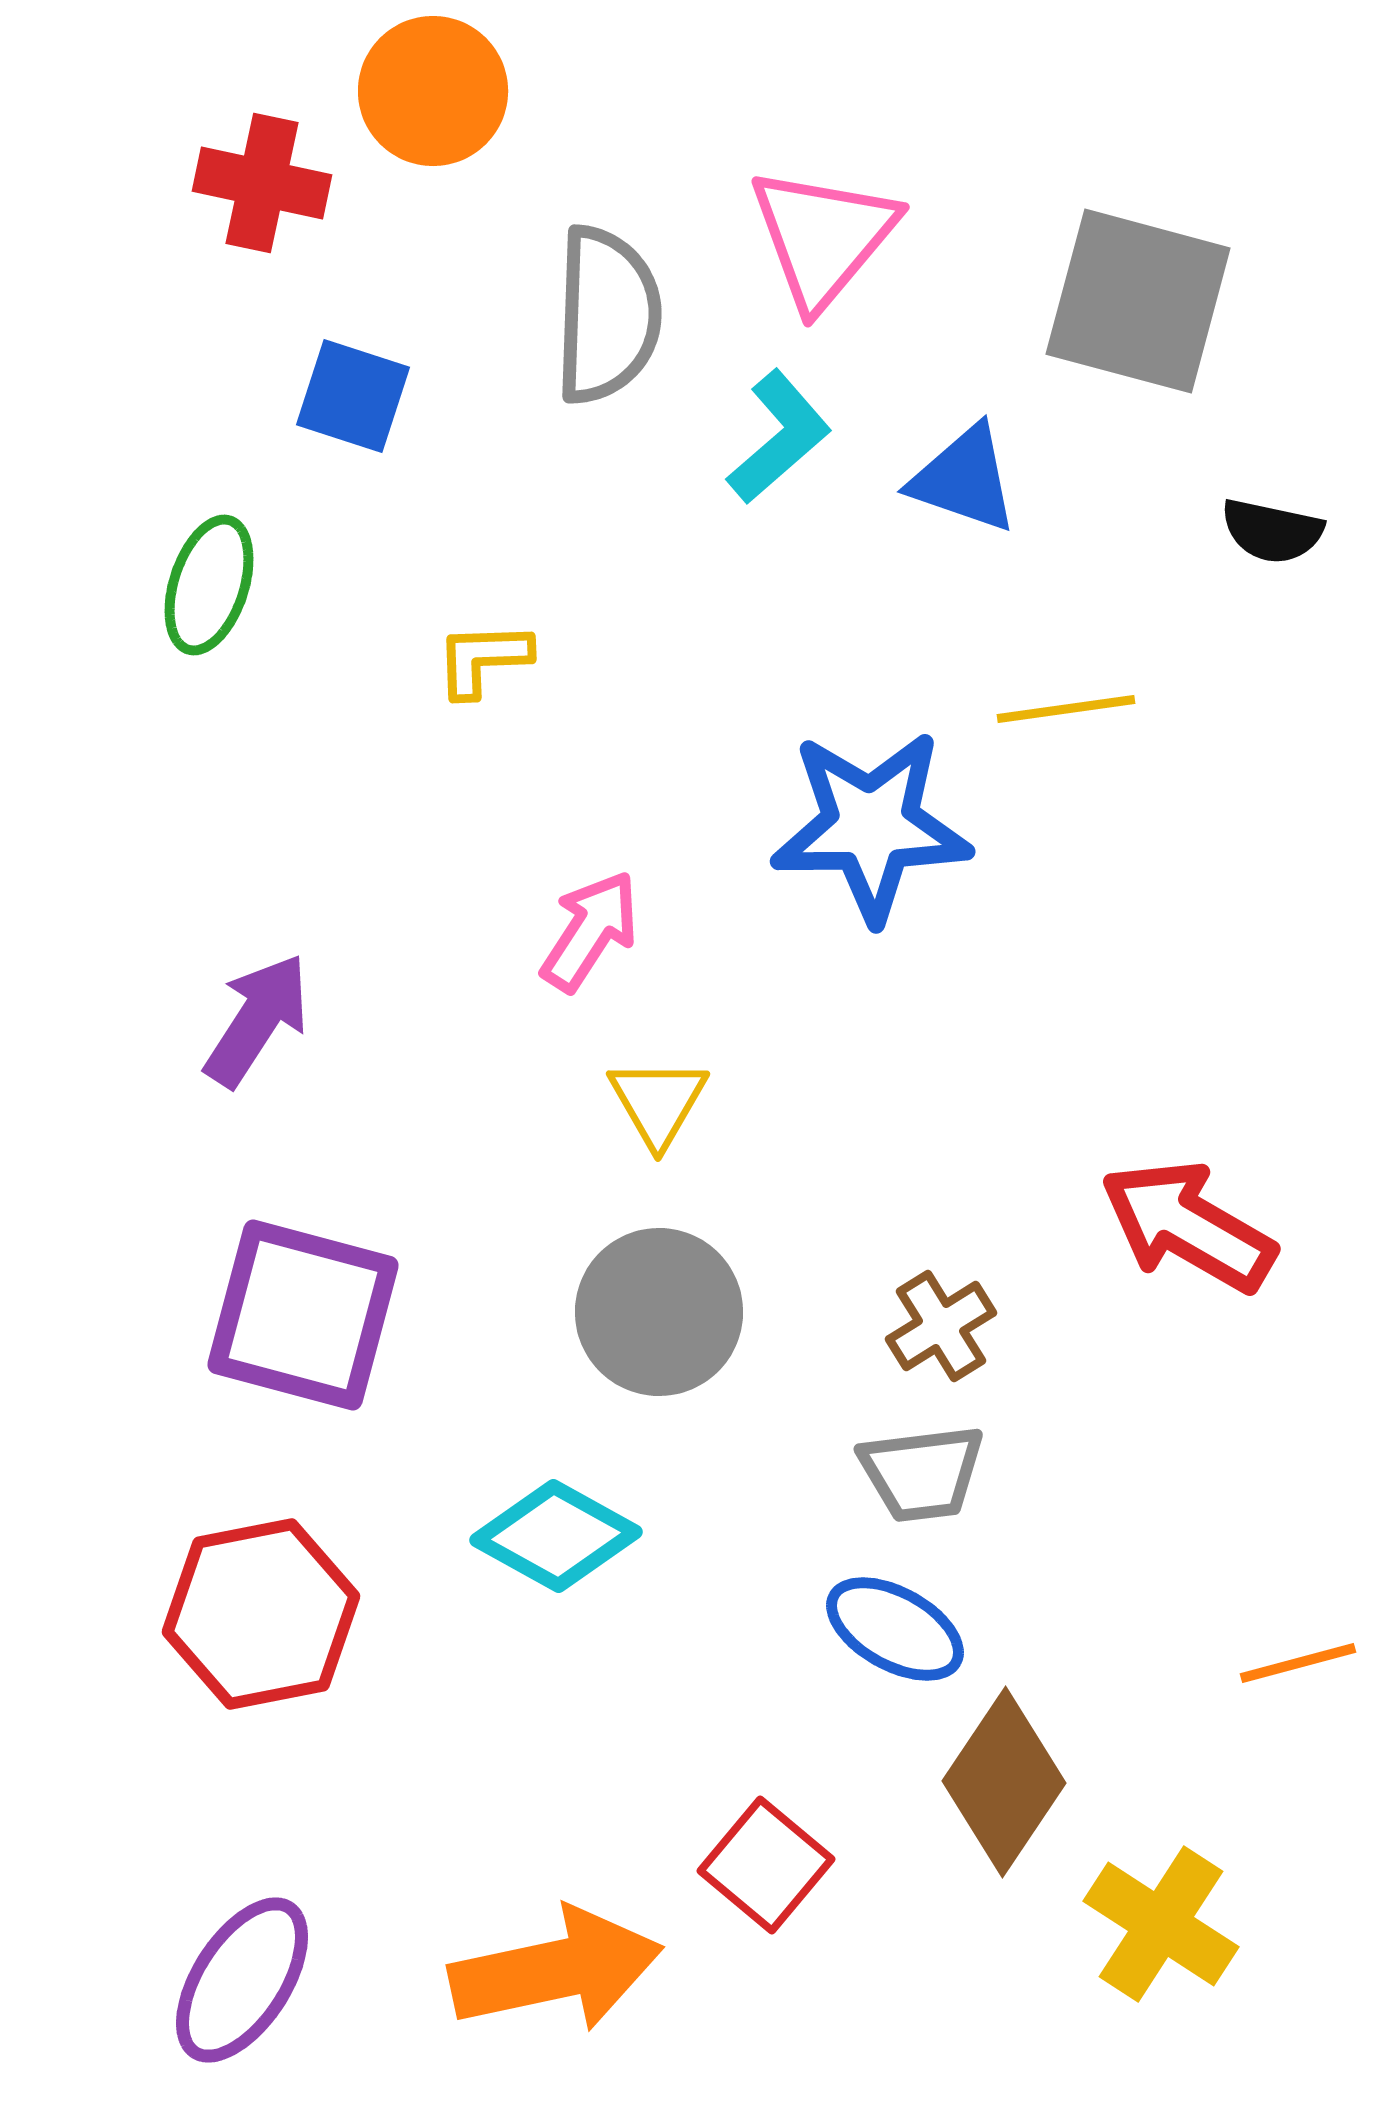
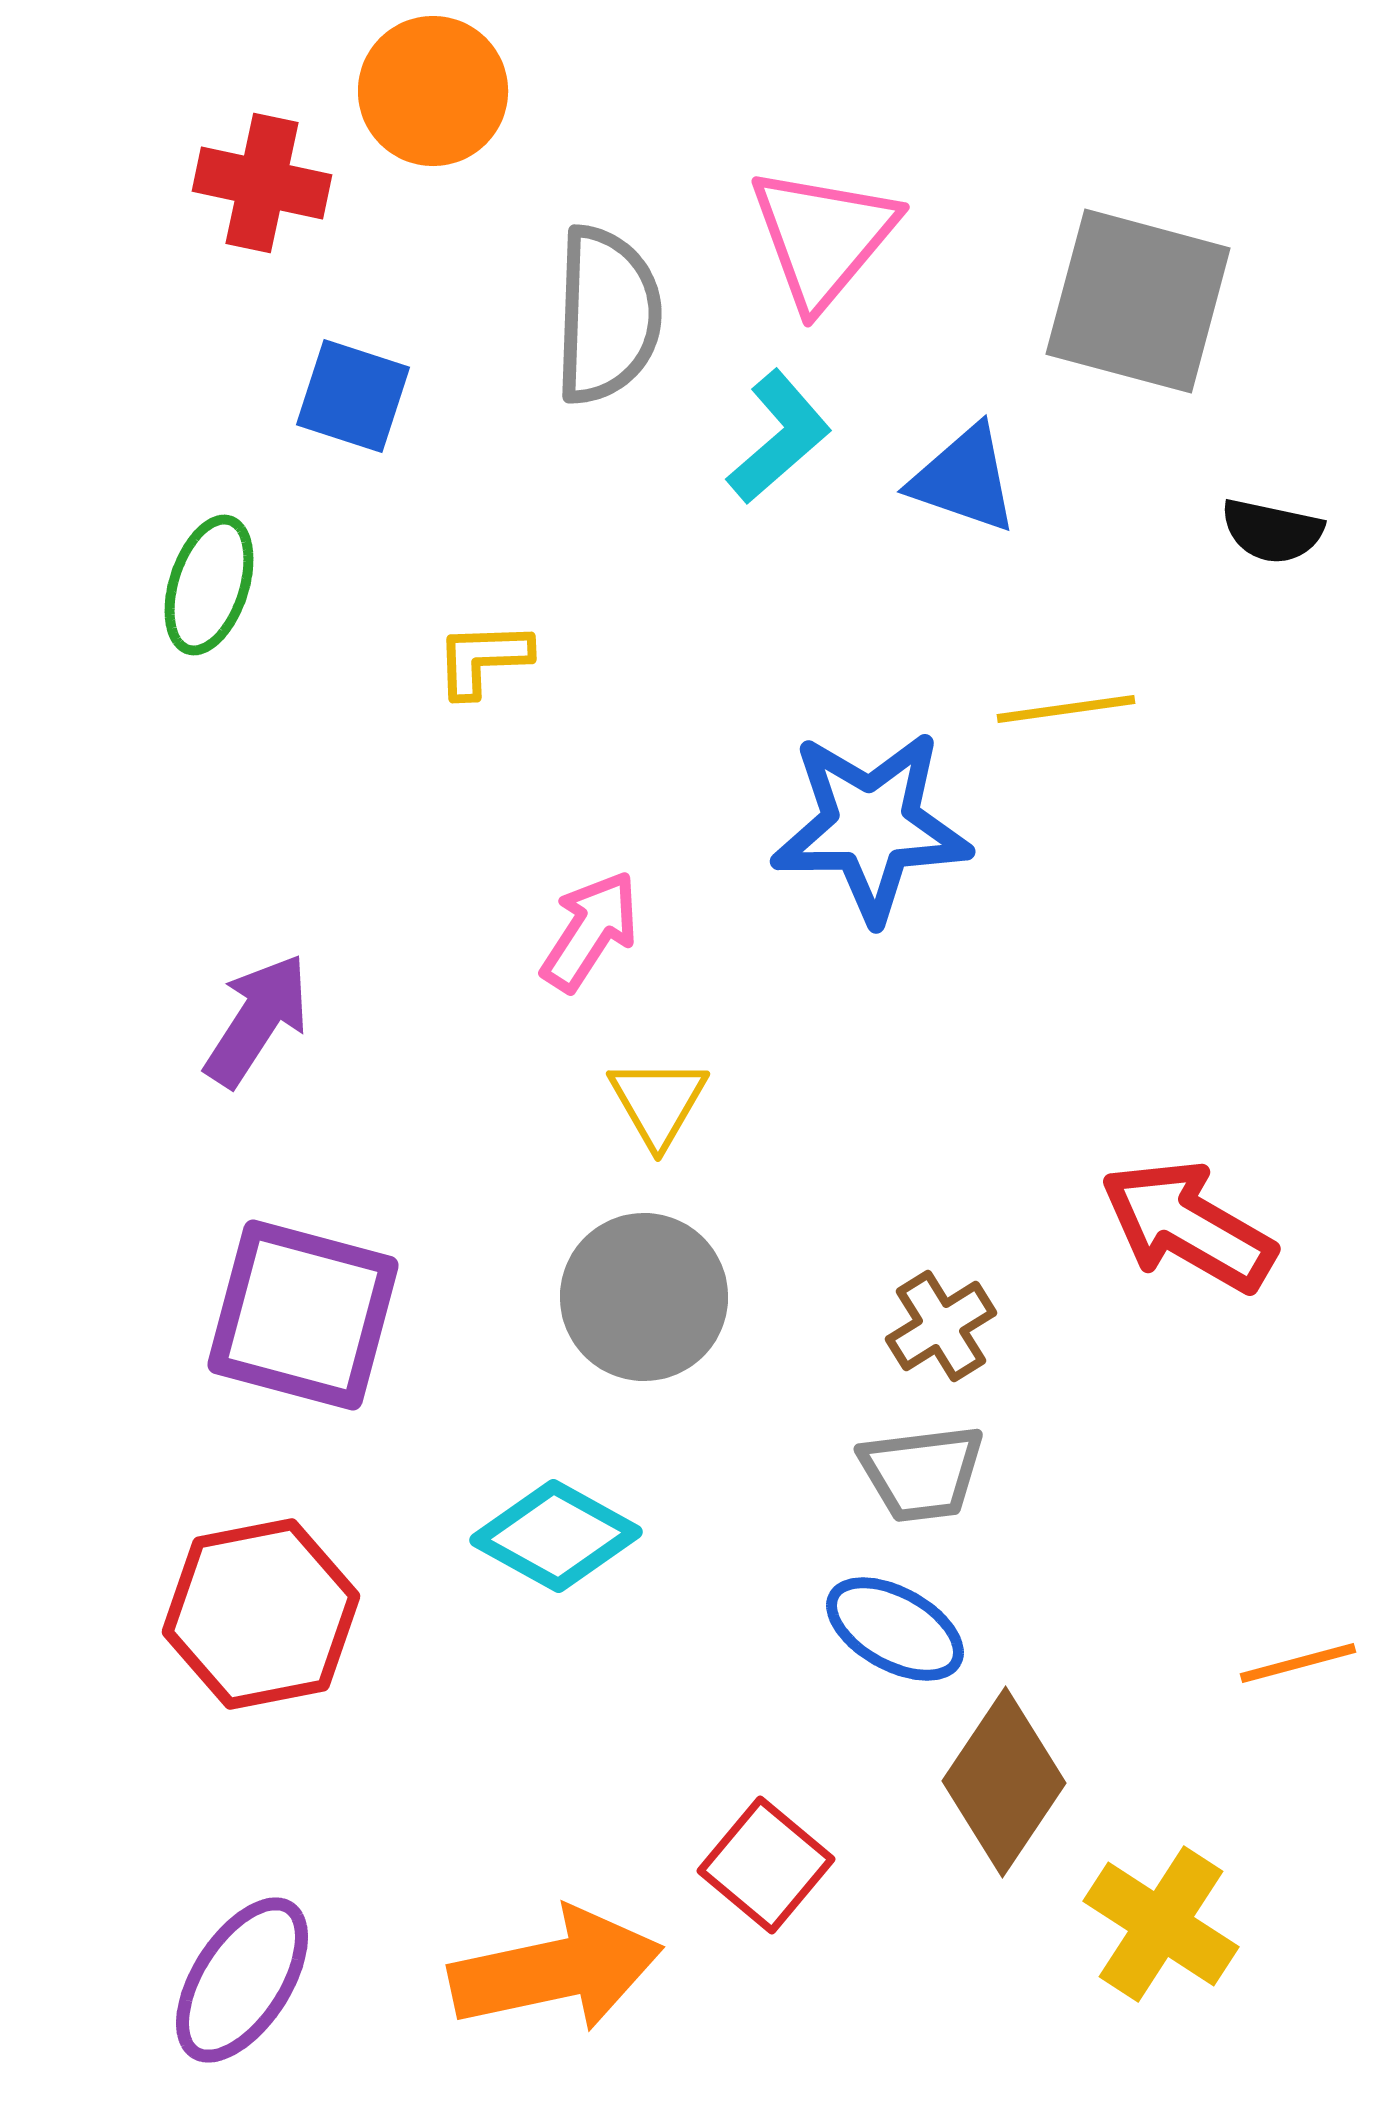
gray circle: moved 15 px left, 15 px up
